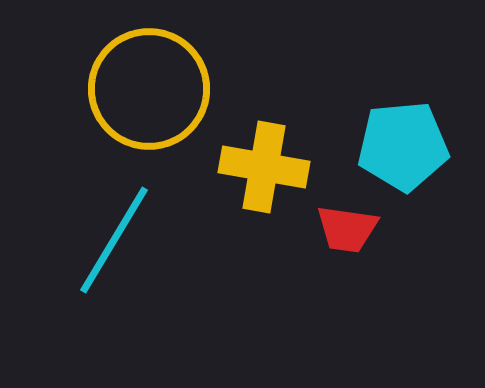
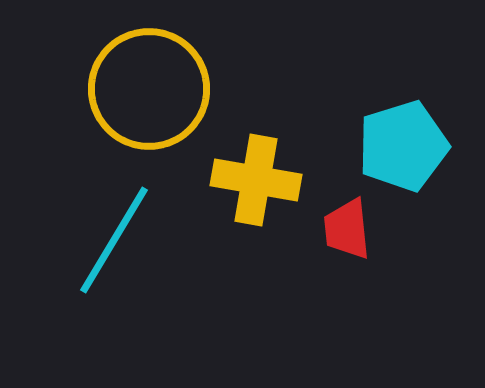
cyan pentagon: rotated 12 degrees counterclockwise
yellow cross: moved 8 px left, 13 px down
red trapezoid: rotated 76 degrees clockwise
